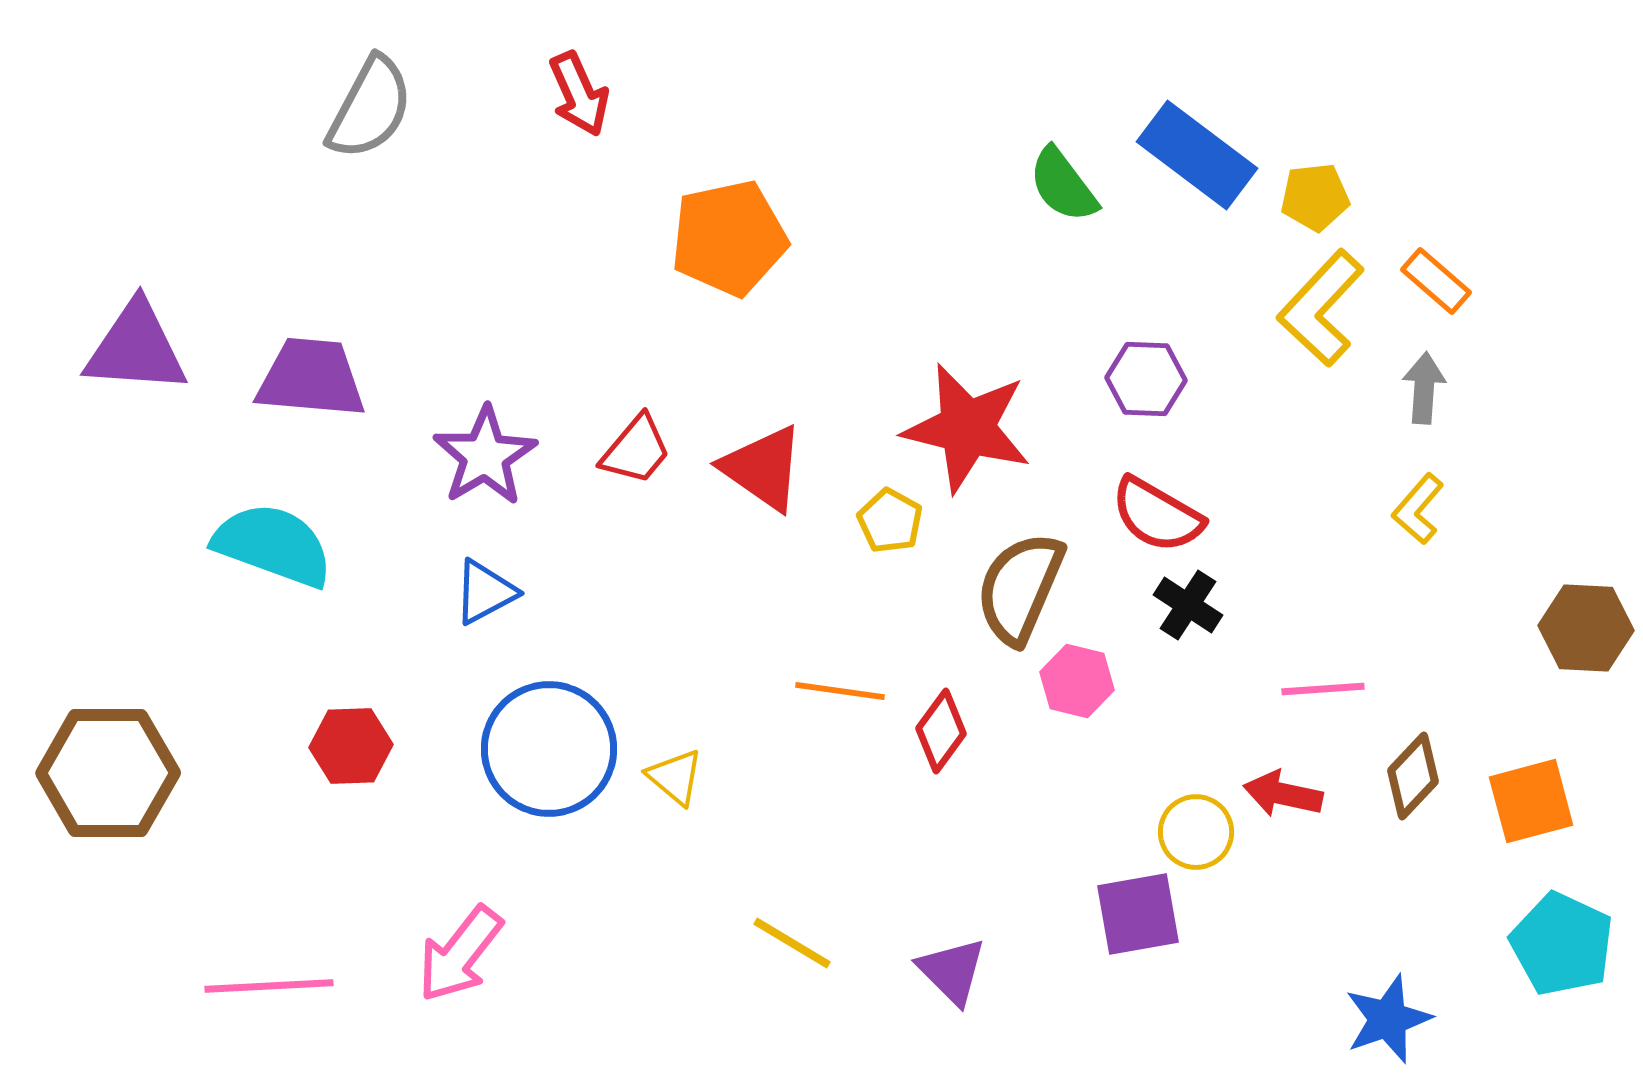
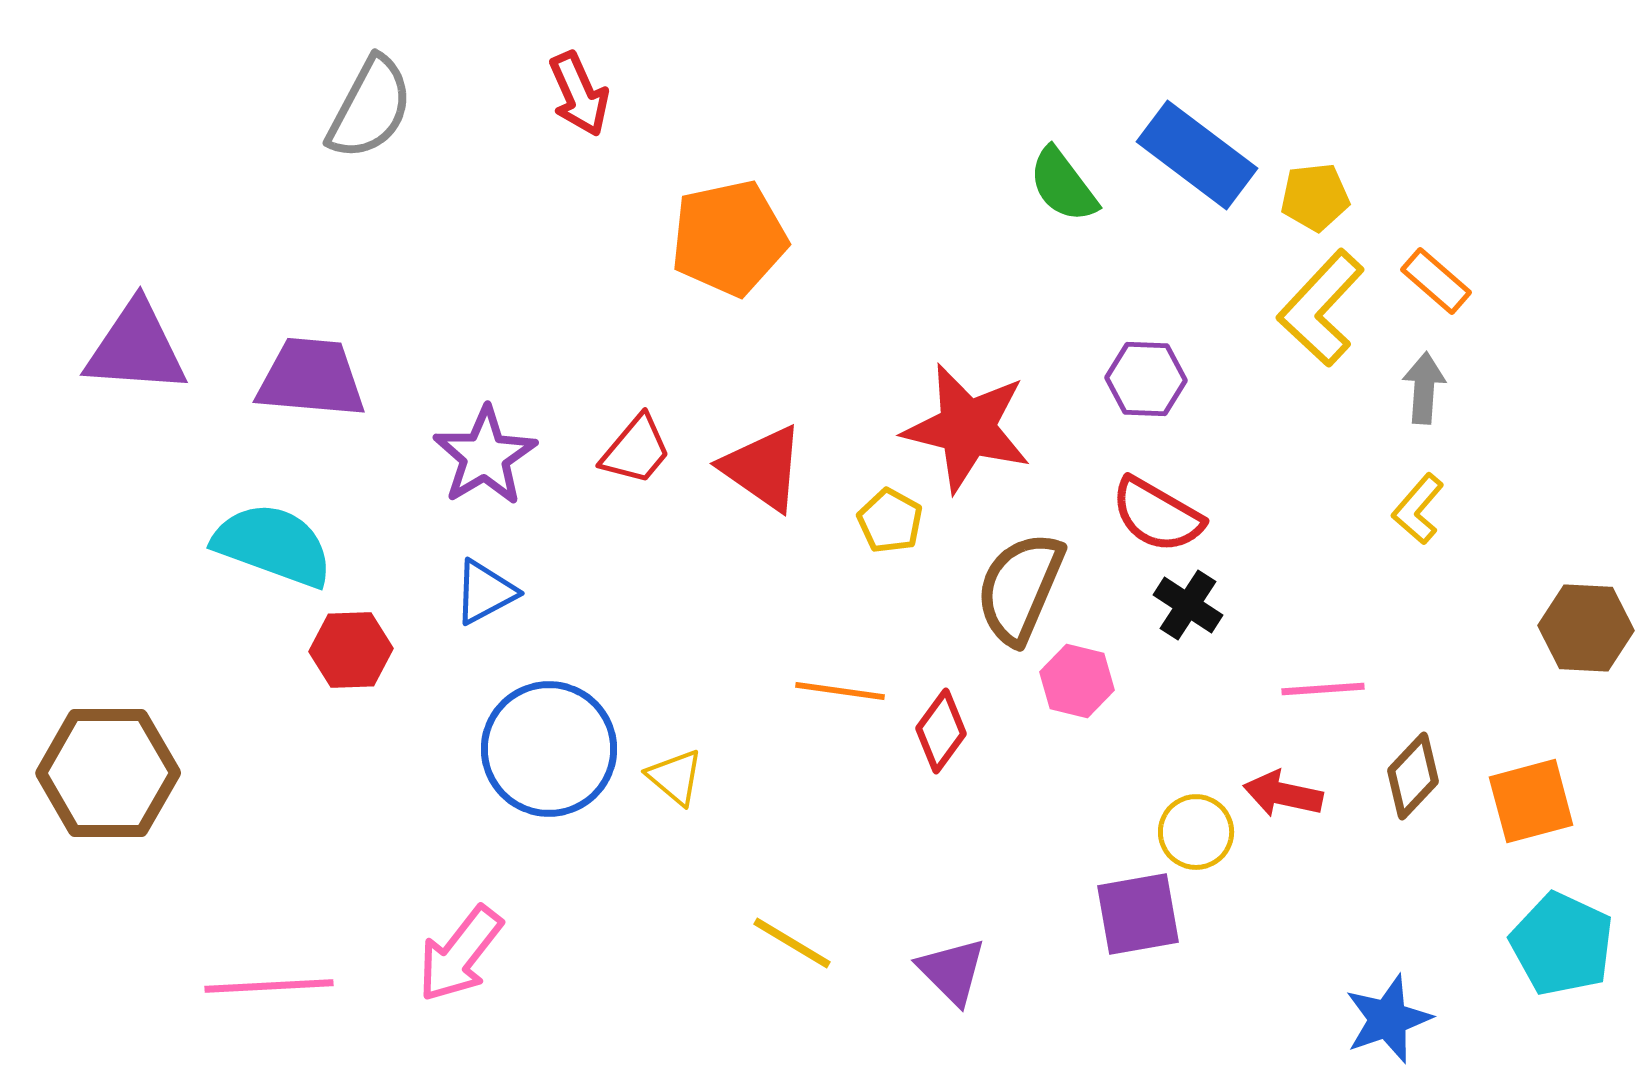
red hexagon at (351, 746): moved 96 px up
